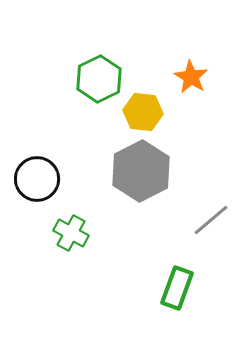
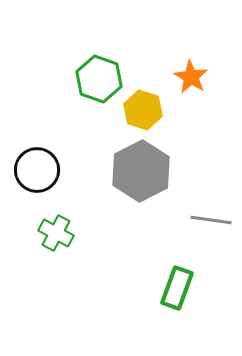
green hexagon: rotated 15 degrees counterclockwise
yellow hexagon: moved 2 px up; rotated 12 degrees clockwise
black circle: moved 9 px up
gray line: rotated 48 degrees clockwise
green cross: moved 15 px left
